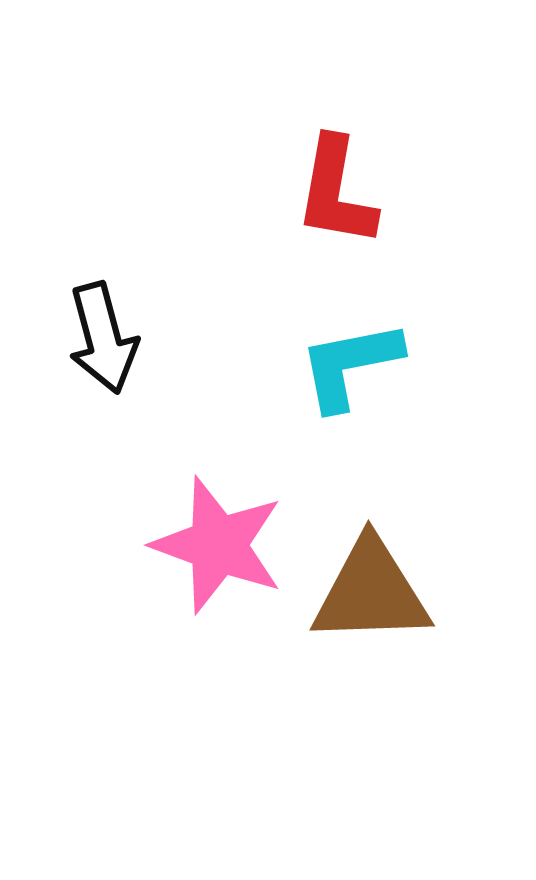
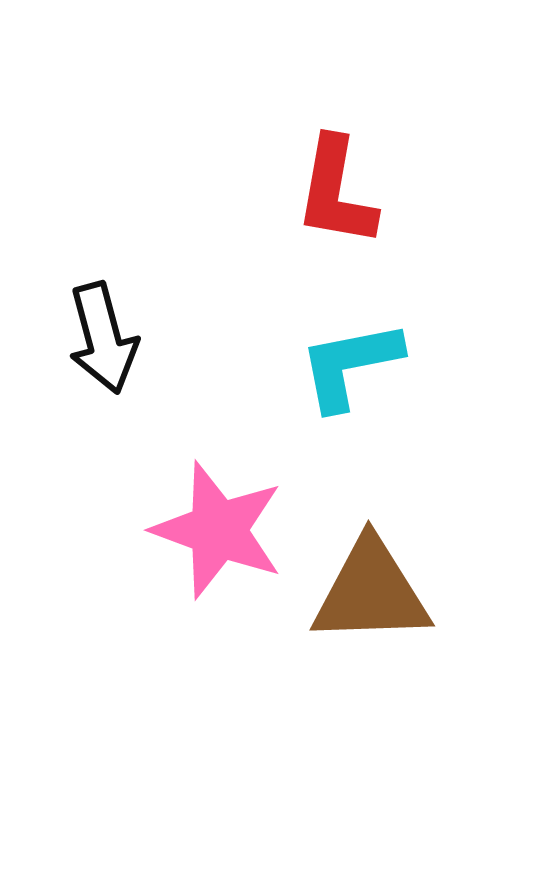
pink star: moved 15 px up
